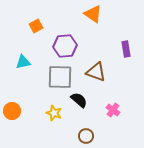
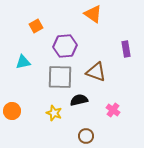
black semicircle: rotated 54 degrees counterclockwise
